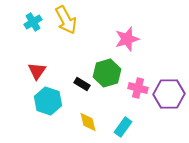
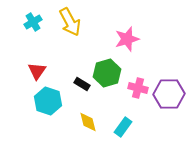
yellow arrow: moved 4 px right, 2 px down
